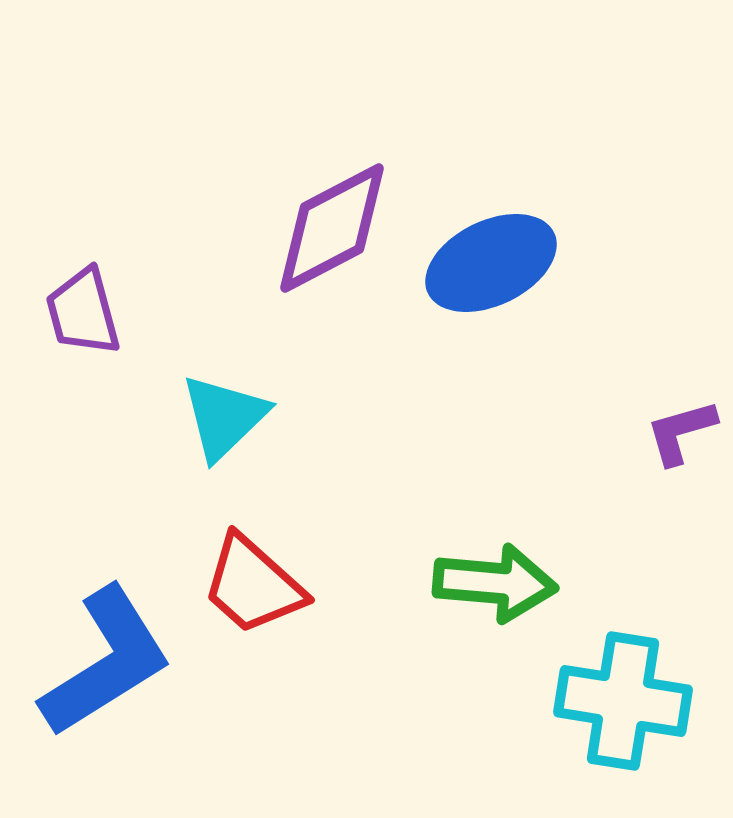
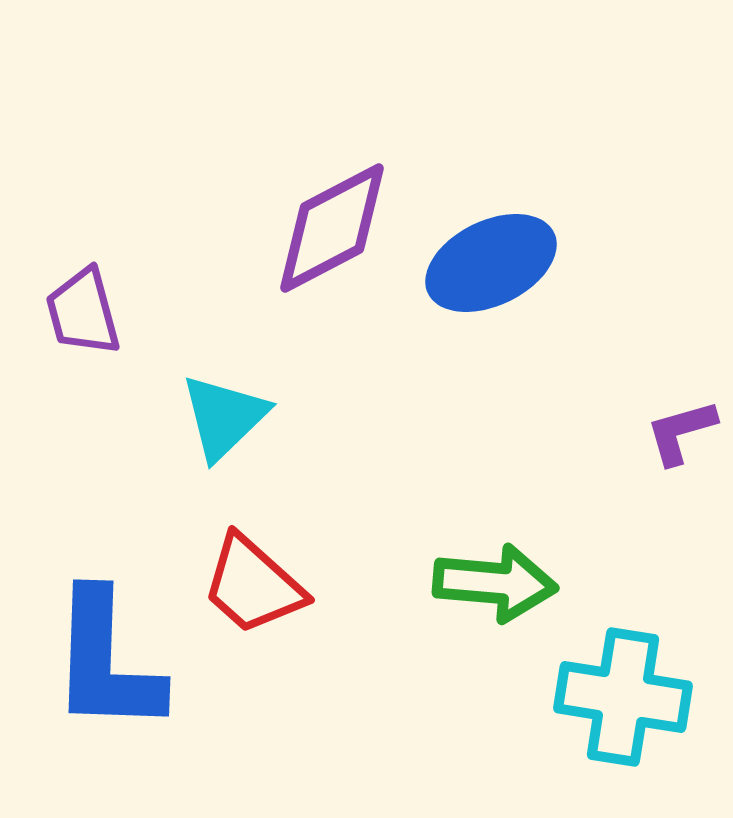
blue L-shape: rotated 124 degrees clockwise
cyan cross: moved 4 px up
